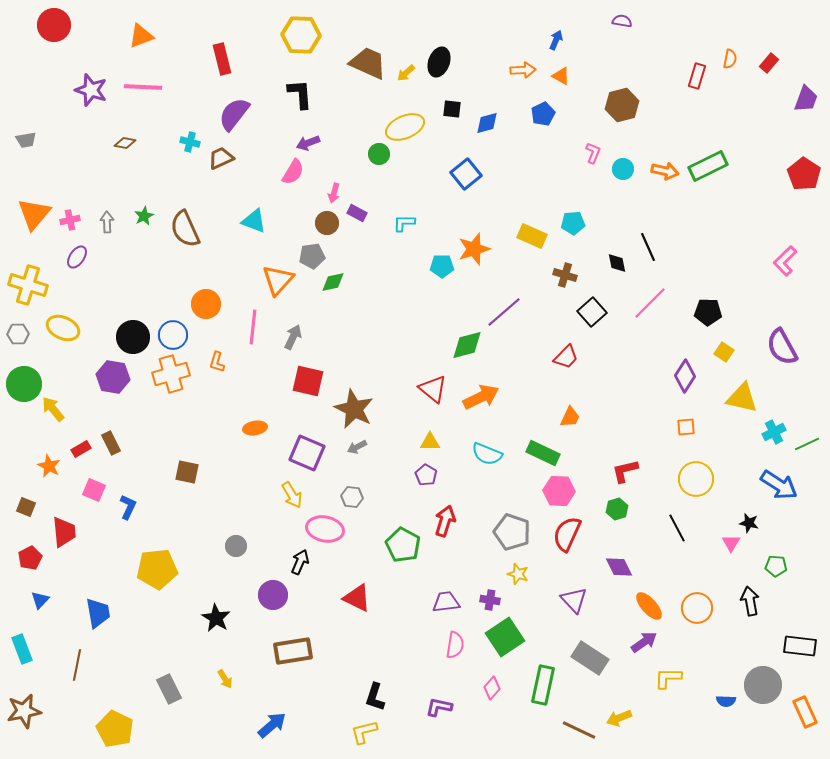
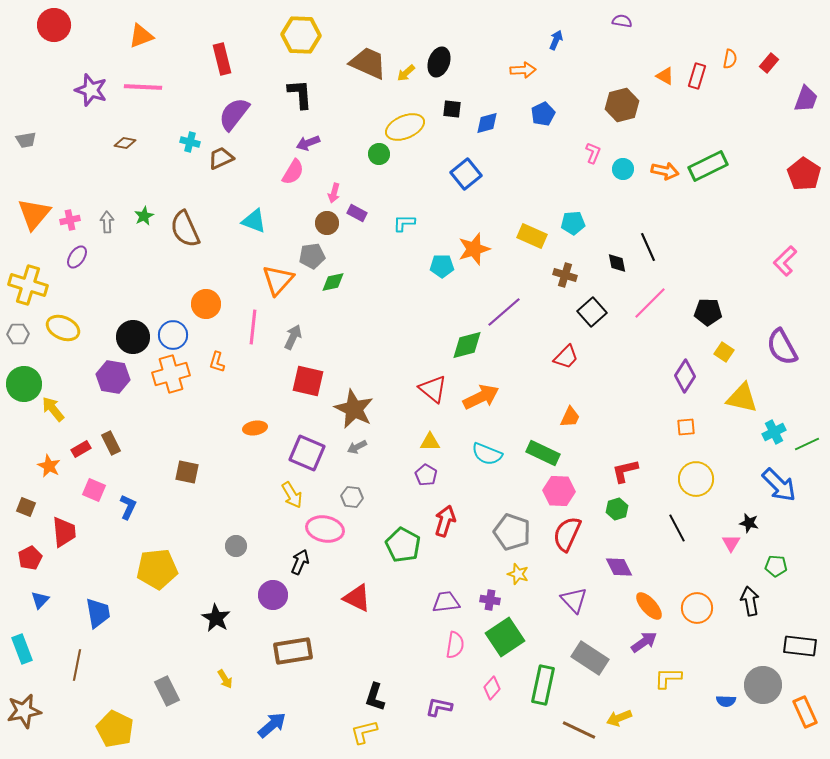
orange triangle at (561, 76): moved 104 px right
blue arrow at (779, 485): rotated 12 degrees clockwise
gray rectangle at (169, 689): moved 2 px left, 2 px down
